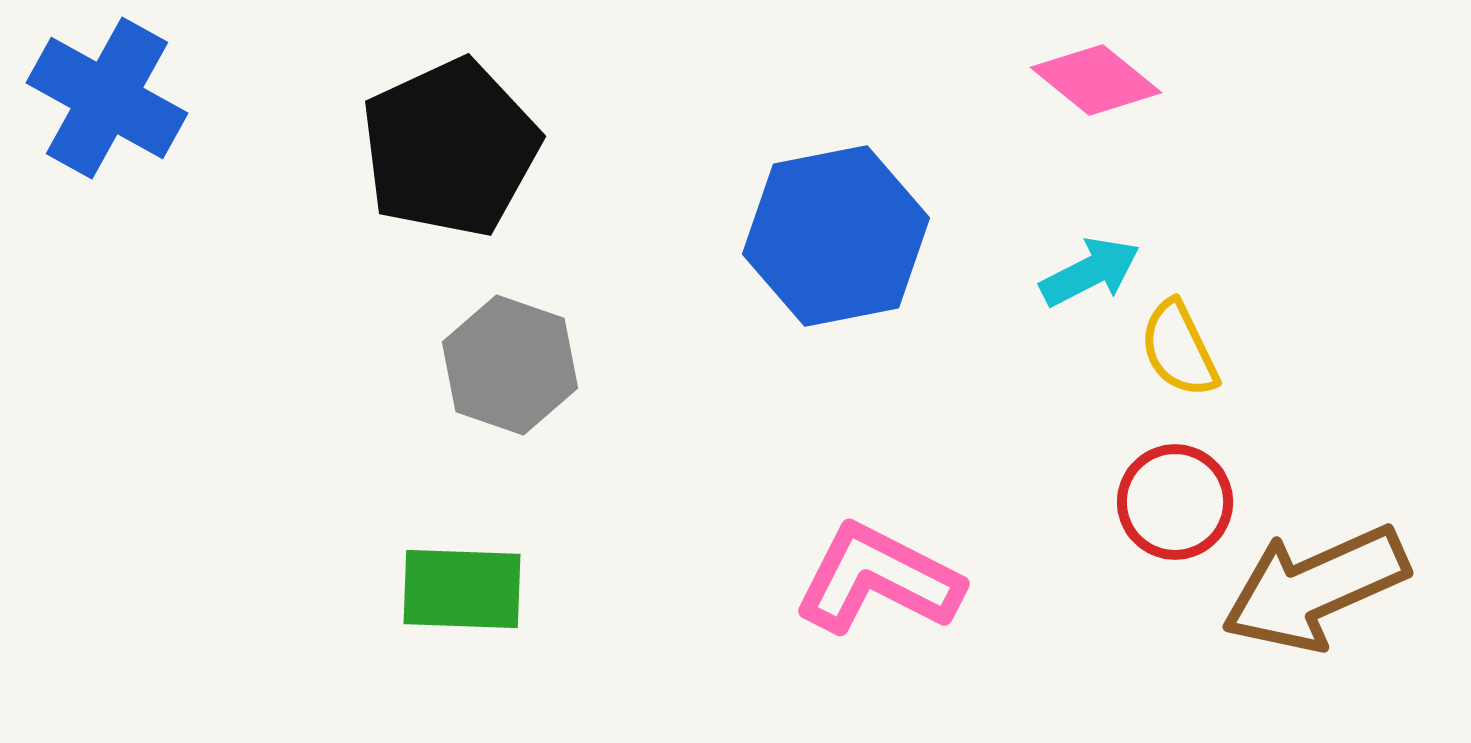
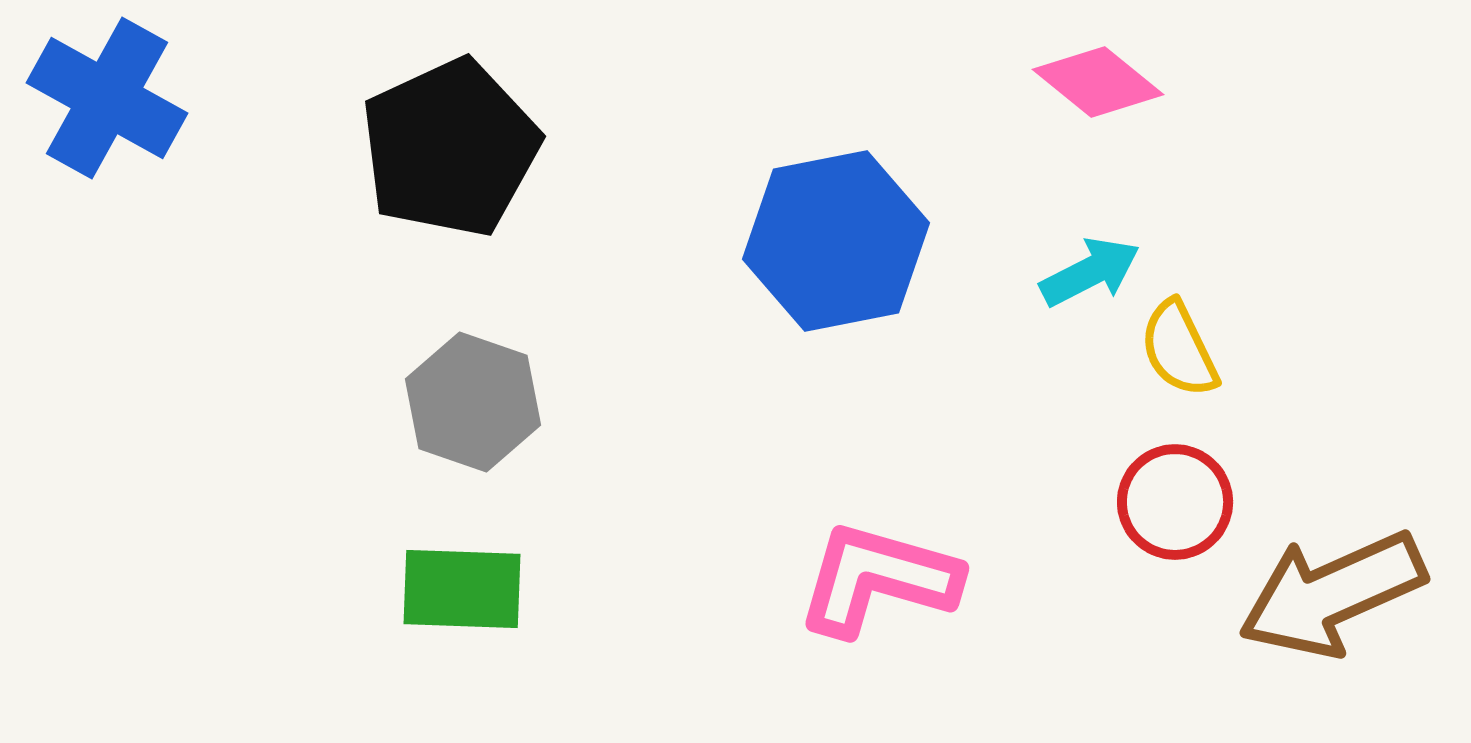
pink diamond: moved 2 px right, 2 px down
blue hexagon: moved 5 px down
gray hexagon: moved 37 px left, 37 px down
pink L-shape: rotated 11 degrees counterclockwise
brown arrow: moved 17 px right, 6 px down
